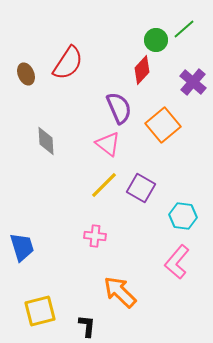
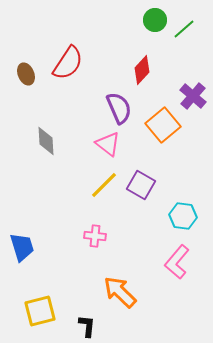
green circle: moved 1 px left, 20 px up
purple cross: moved 14 px down
purple square: moved 3 px up
